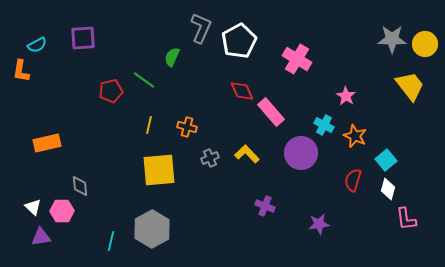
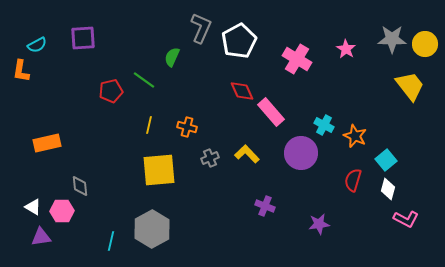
pink star: moved 47 px up
white triangle: rotated 12 degrees counterclockwise
pink L-shape: rotated 55 degrees counterclockwise
